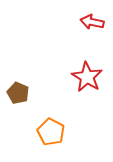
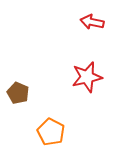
red star: rotated 28 degrees clockwise
